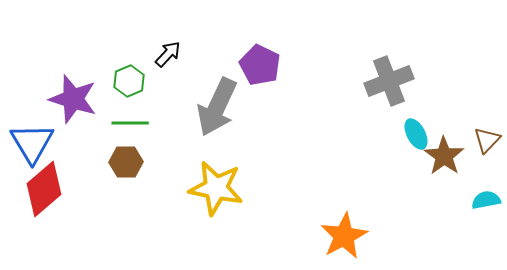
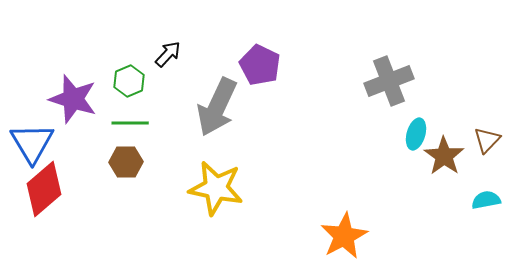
cyan ellipse: rotated 44 degrees clockwise
